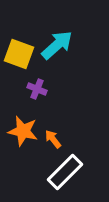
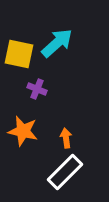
cyan arrow: moved 2 px up
yellow square: rotated 8 degrees counterclockwise
orange arrow: moved 13 px right, 1 px up; rotated 30 degrees clockwise
